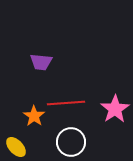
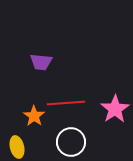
yellow ellipse: moved 1 px right; rotated 30 degrees clockwise
